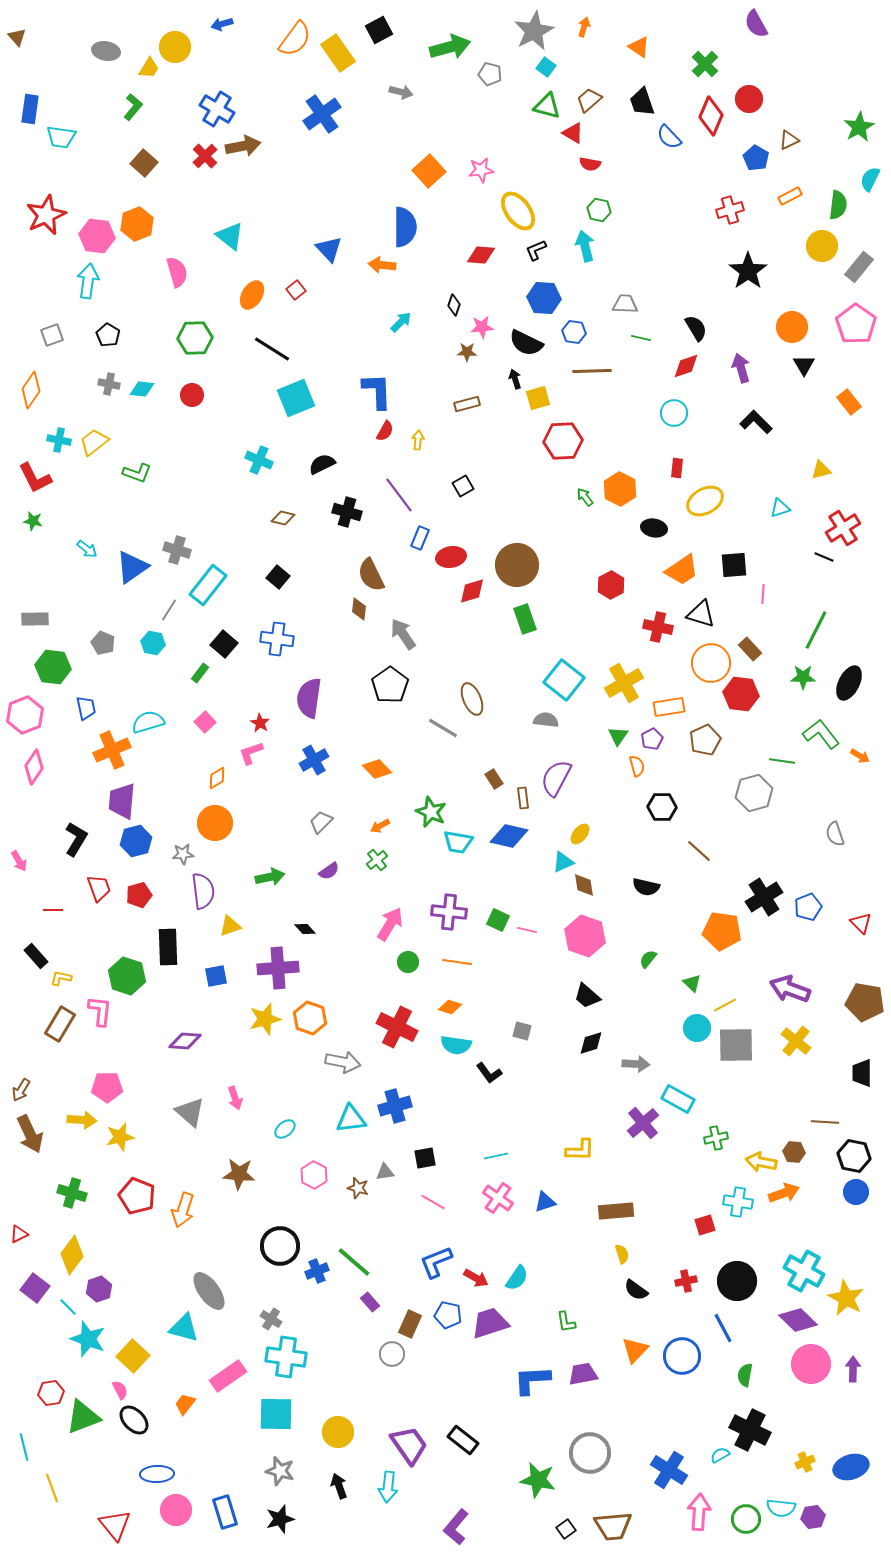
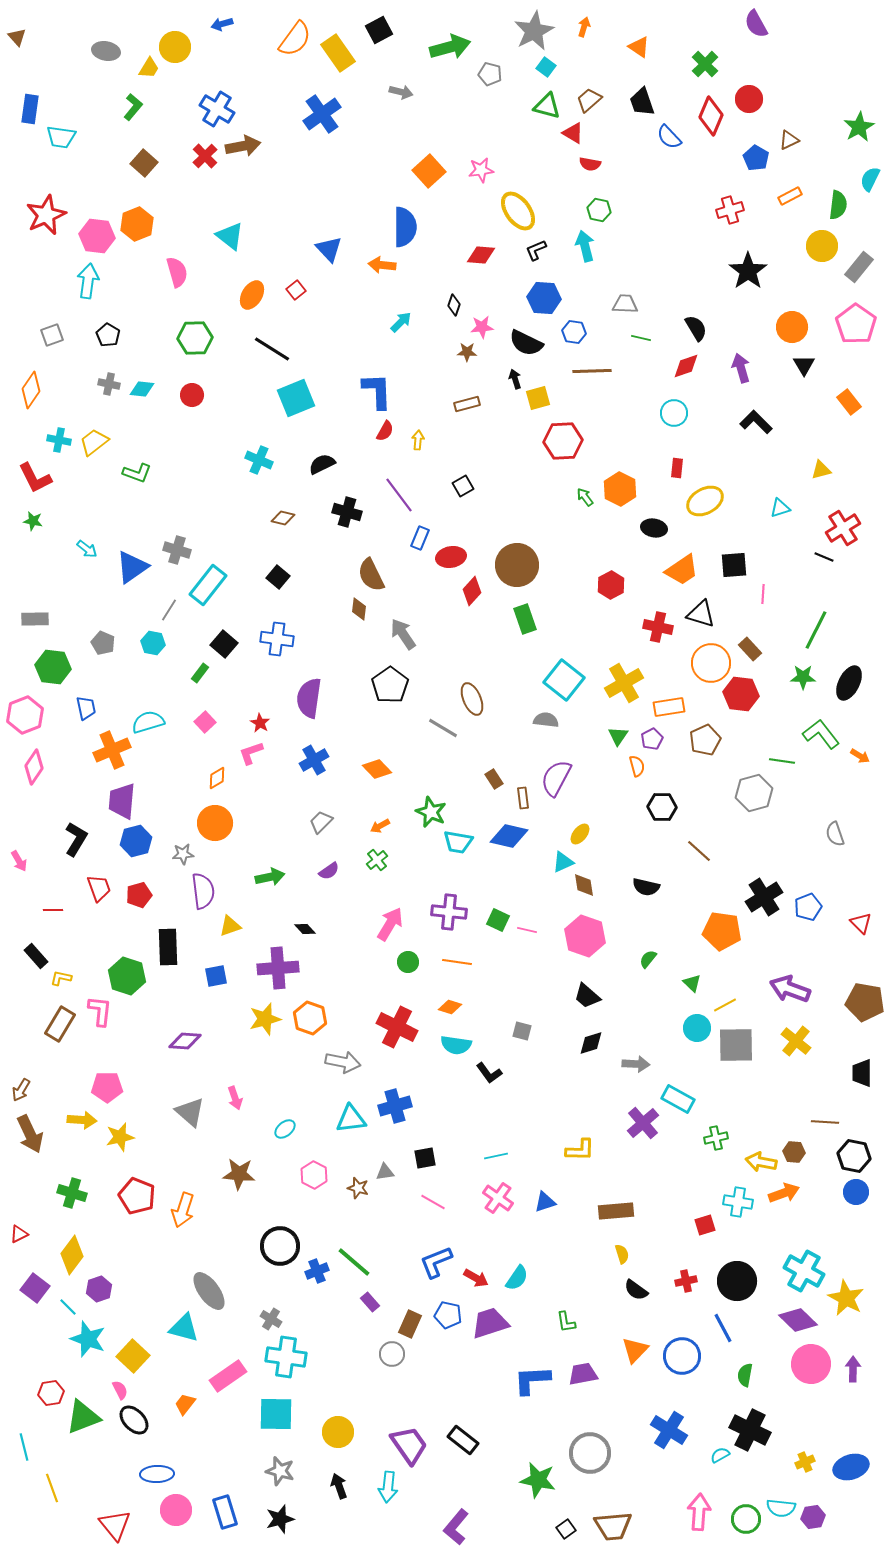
red diamond at (472, 591): rotated 32 degrees counterclockwise
blue cross at (669, 1470): moved 40 px up
